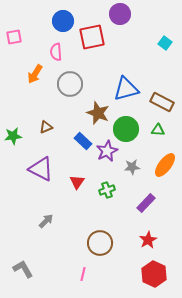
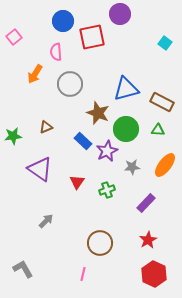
pink square: rotated 28 degrees counterclockwise
purple triangle: moved 1 px left; rotated 8 degrees clockwise
